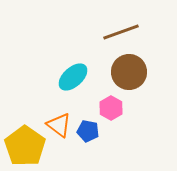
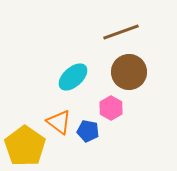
orange triangle: moved 3 px up
